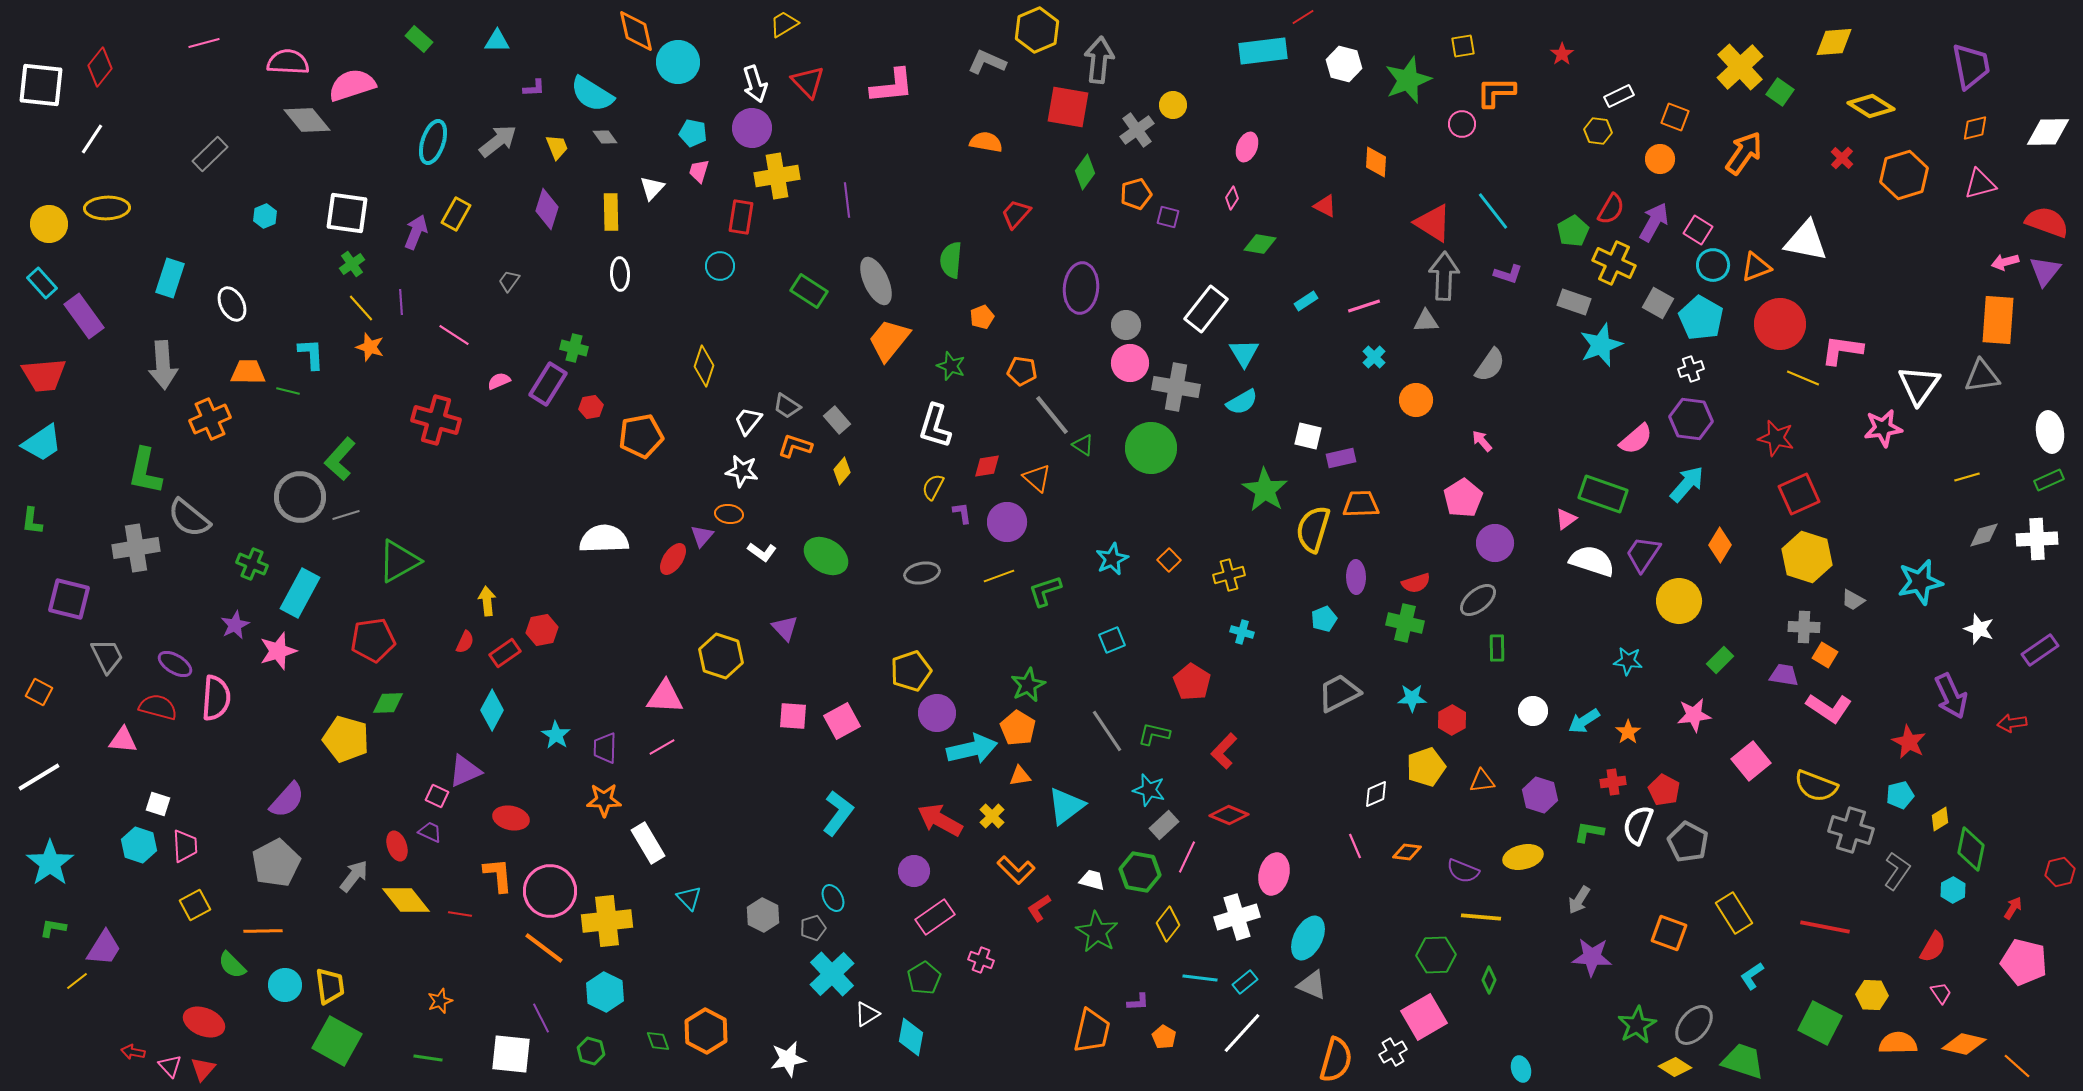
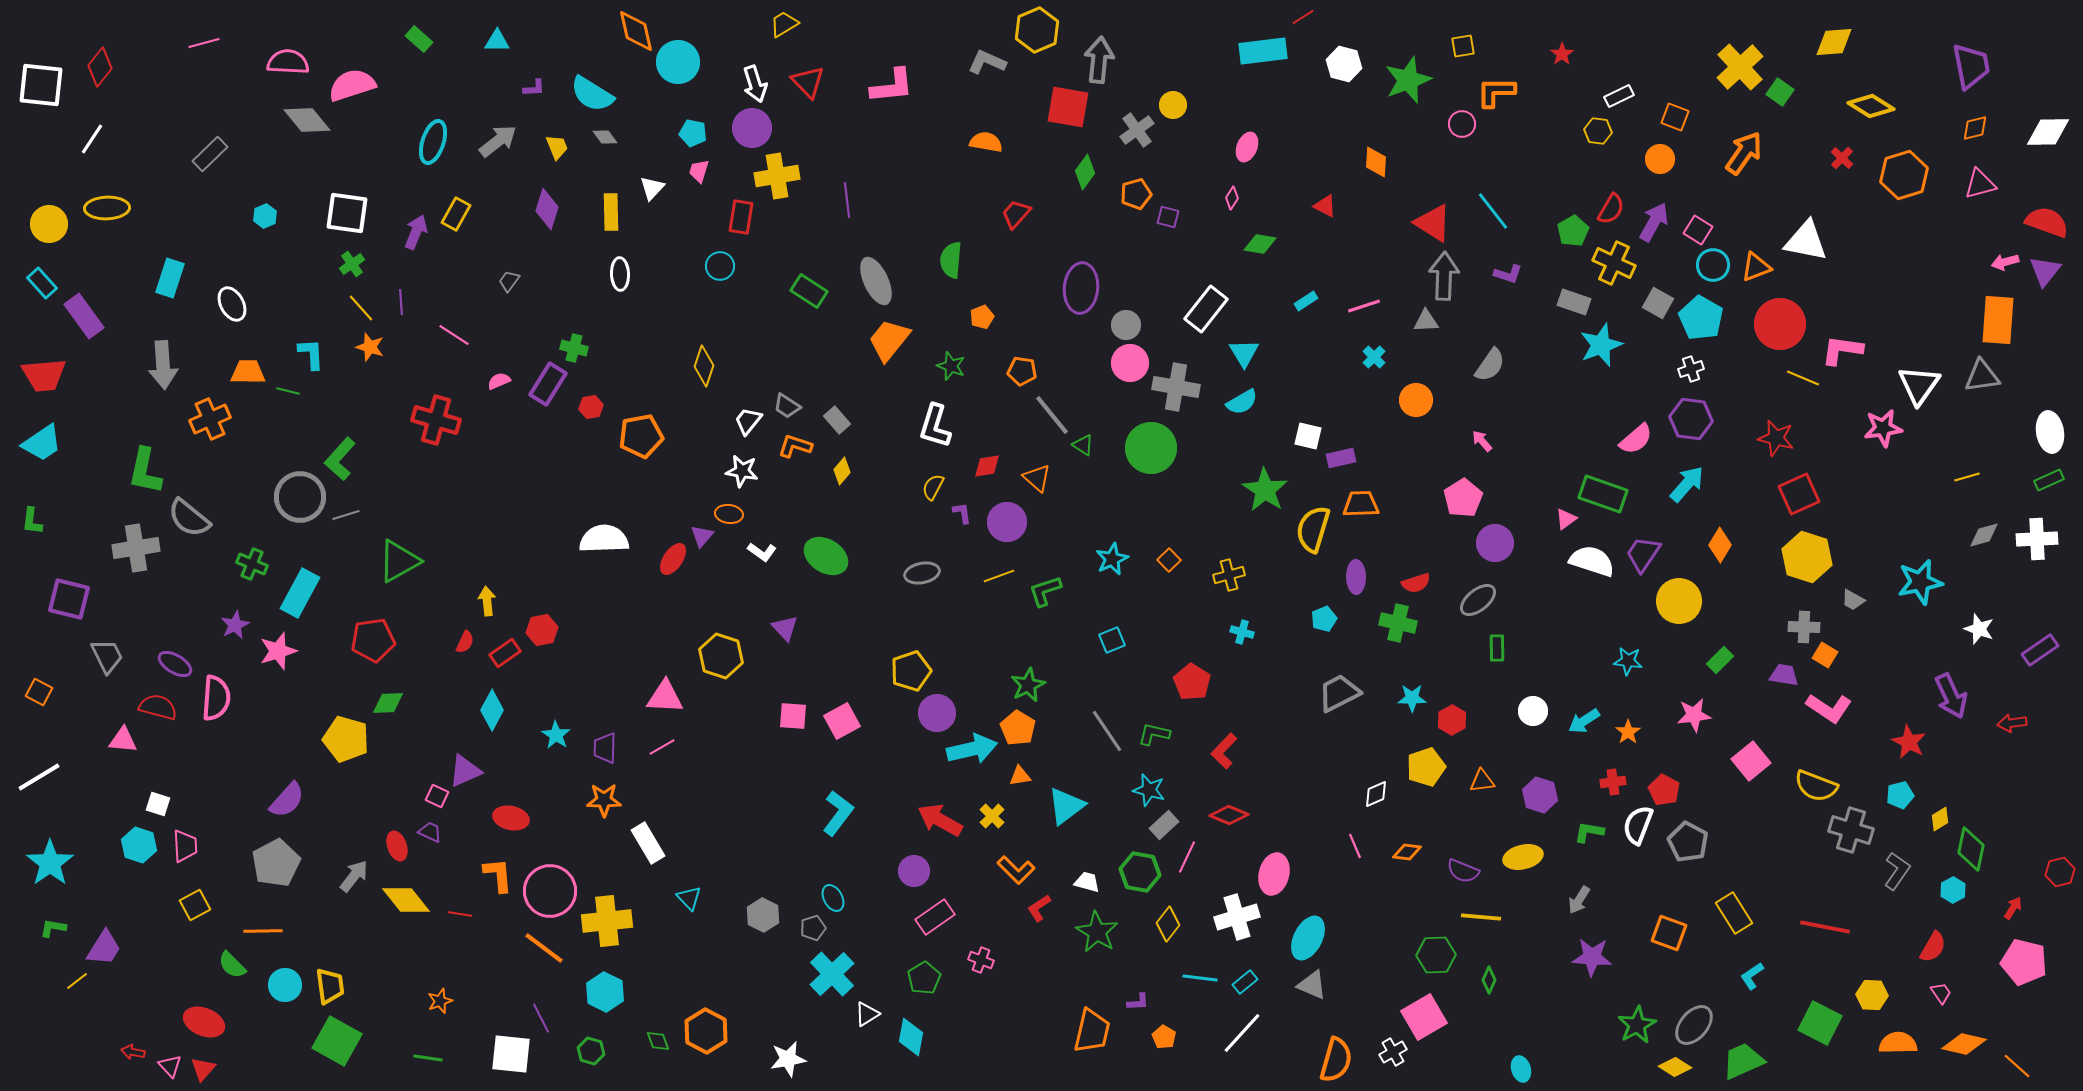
green cross at (1405, 623): moved 7 px left
white trapezoid at (1092, 880): moved 5 px left, 2 px down
green trapezoid at (1743, 1061): rotated 42 degrees counterclockwise
